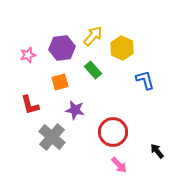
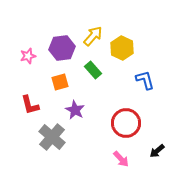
pink star: moved 1 px down
purple star: rotated 18 degrees clockwise
red circle: moved 13 px right, 9 px up
black arrow: rotated 91 degrees counterclockwise
pink arrow: moved 2 px right, 6 px up
